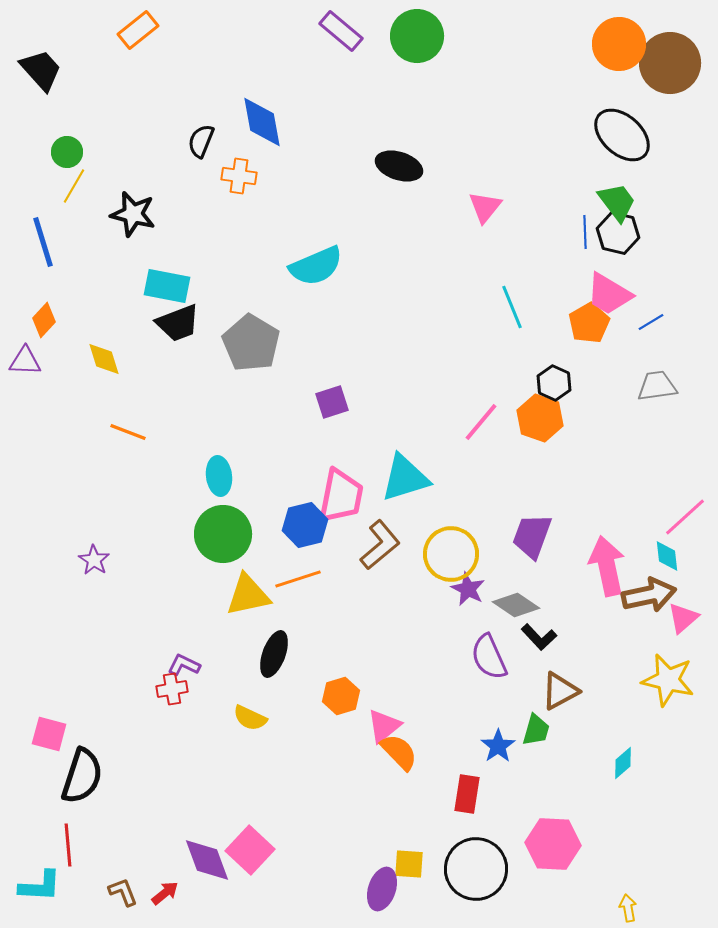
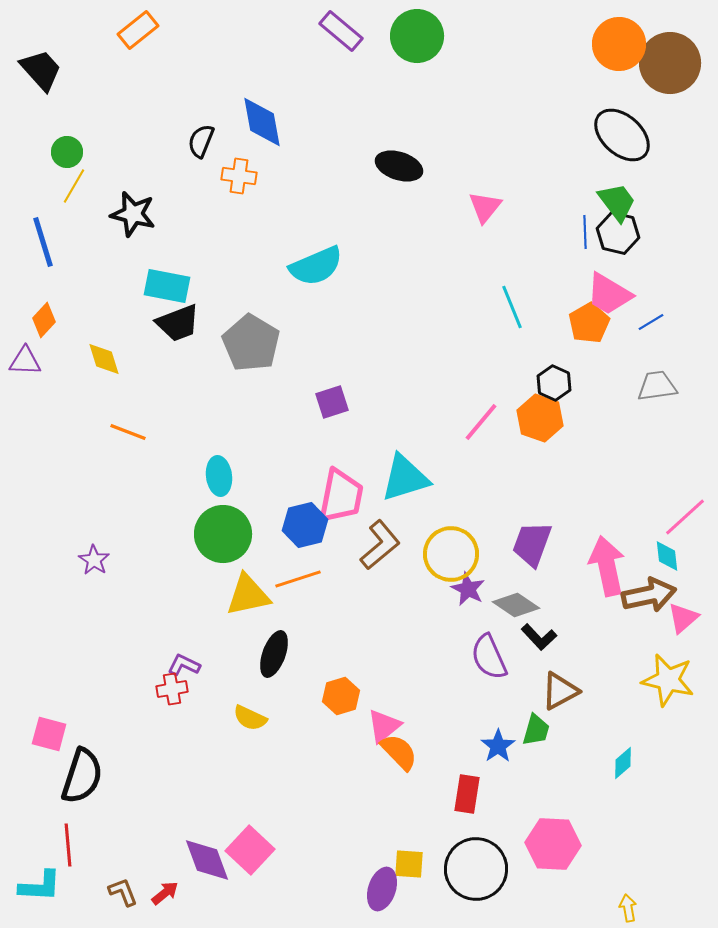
purple trapezoid at (532, 536): moved 8 px down
